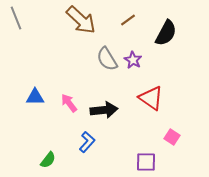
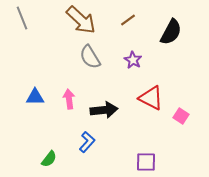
gray line: moved 6 px right
black semicircle: moved 5 px right, 1 px up
gray semicircle: moved 17 px left, 2 px up
red triangle: rotated 8 degrees counterclockwise
pink arrow: moved 4 px up; rotated 30 degrees clockwise
pink square: moved 9 px right, 21 px up
green semicircle: moved 1 px right, 1 px up
